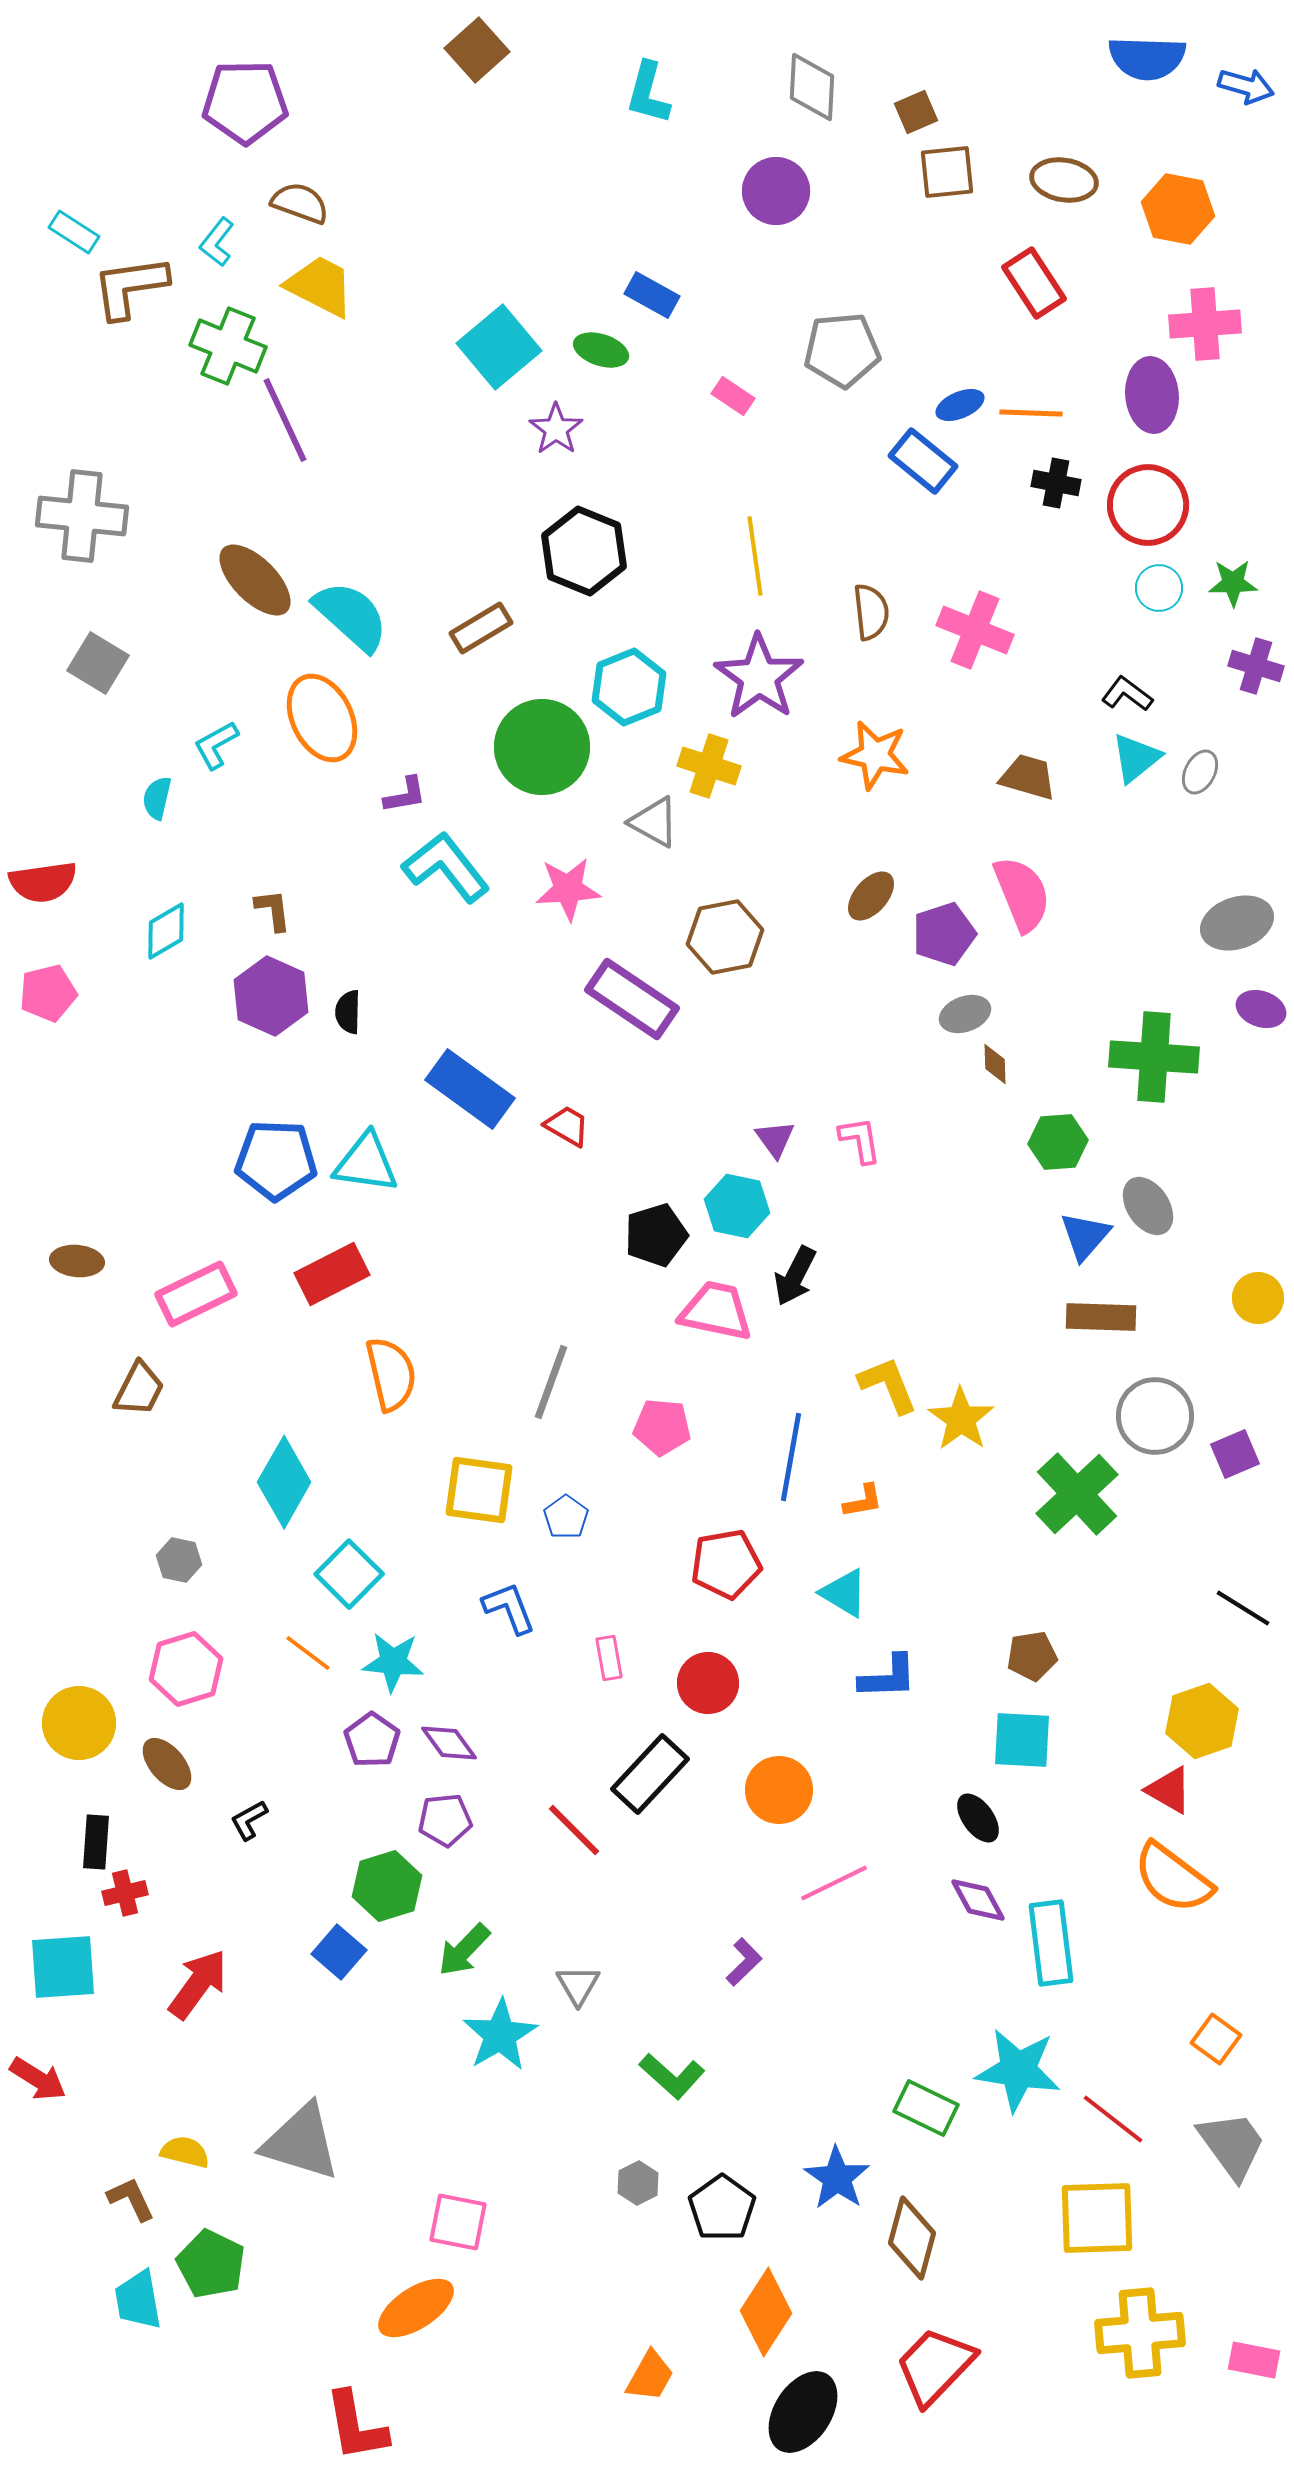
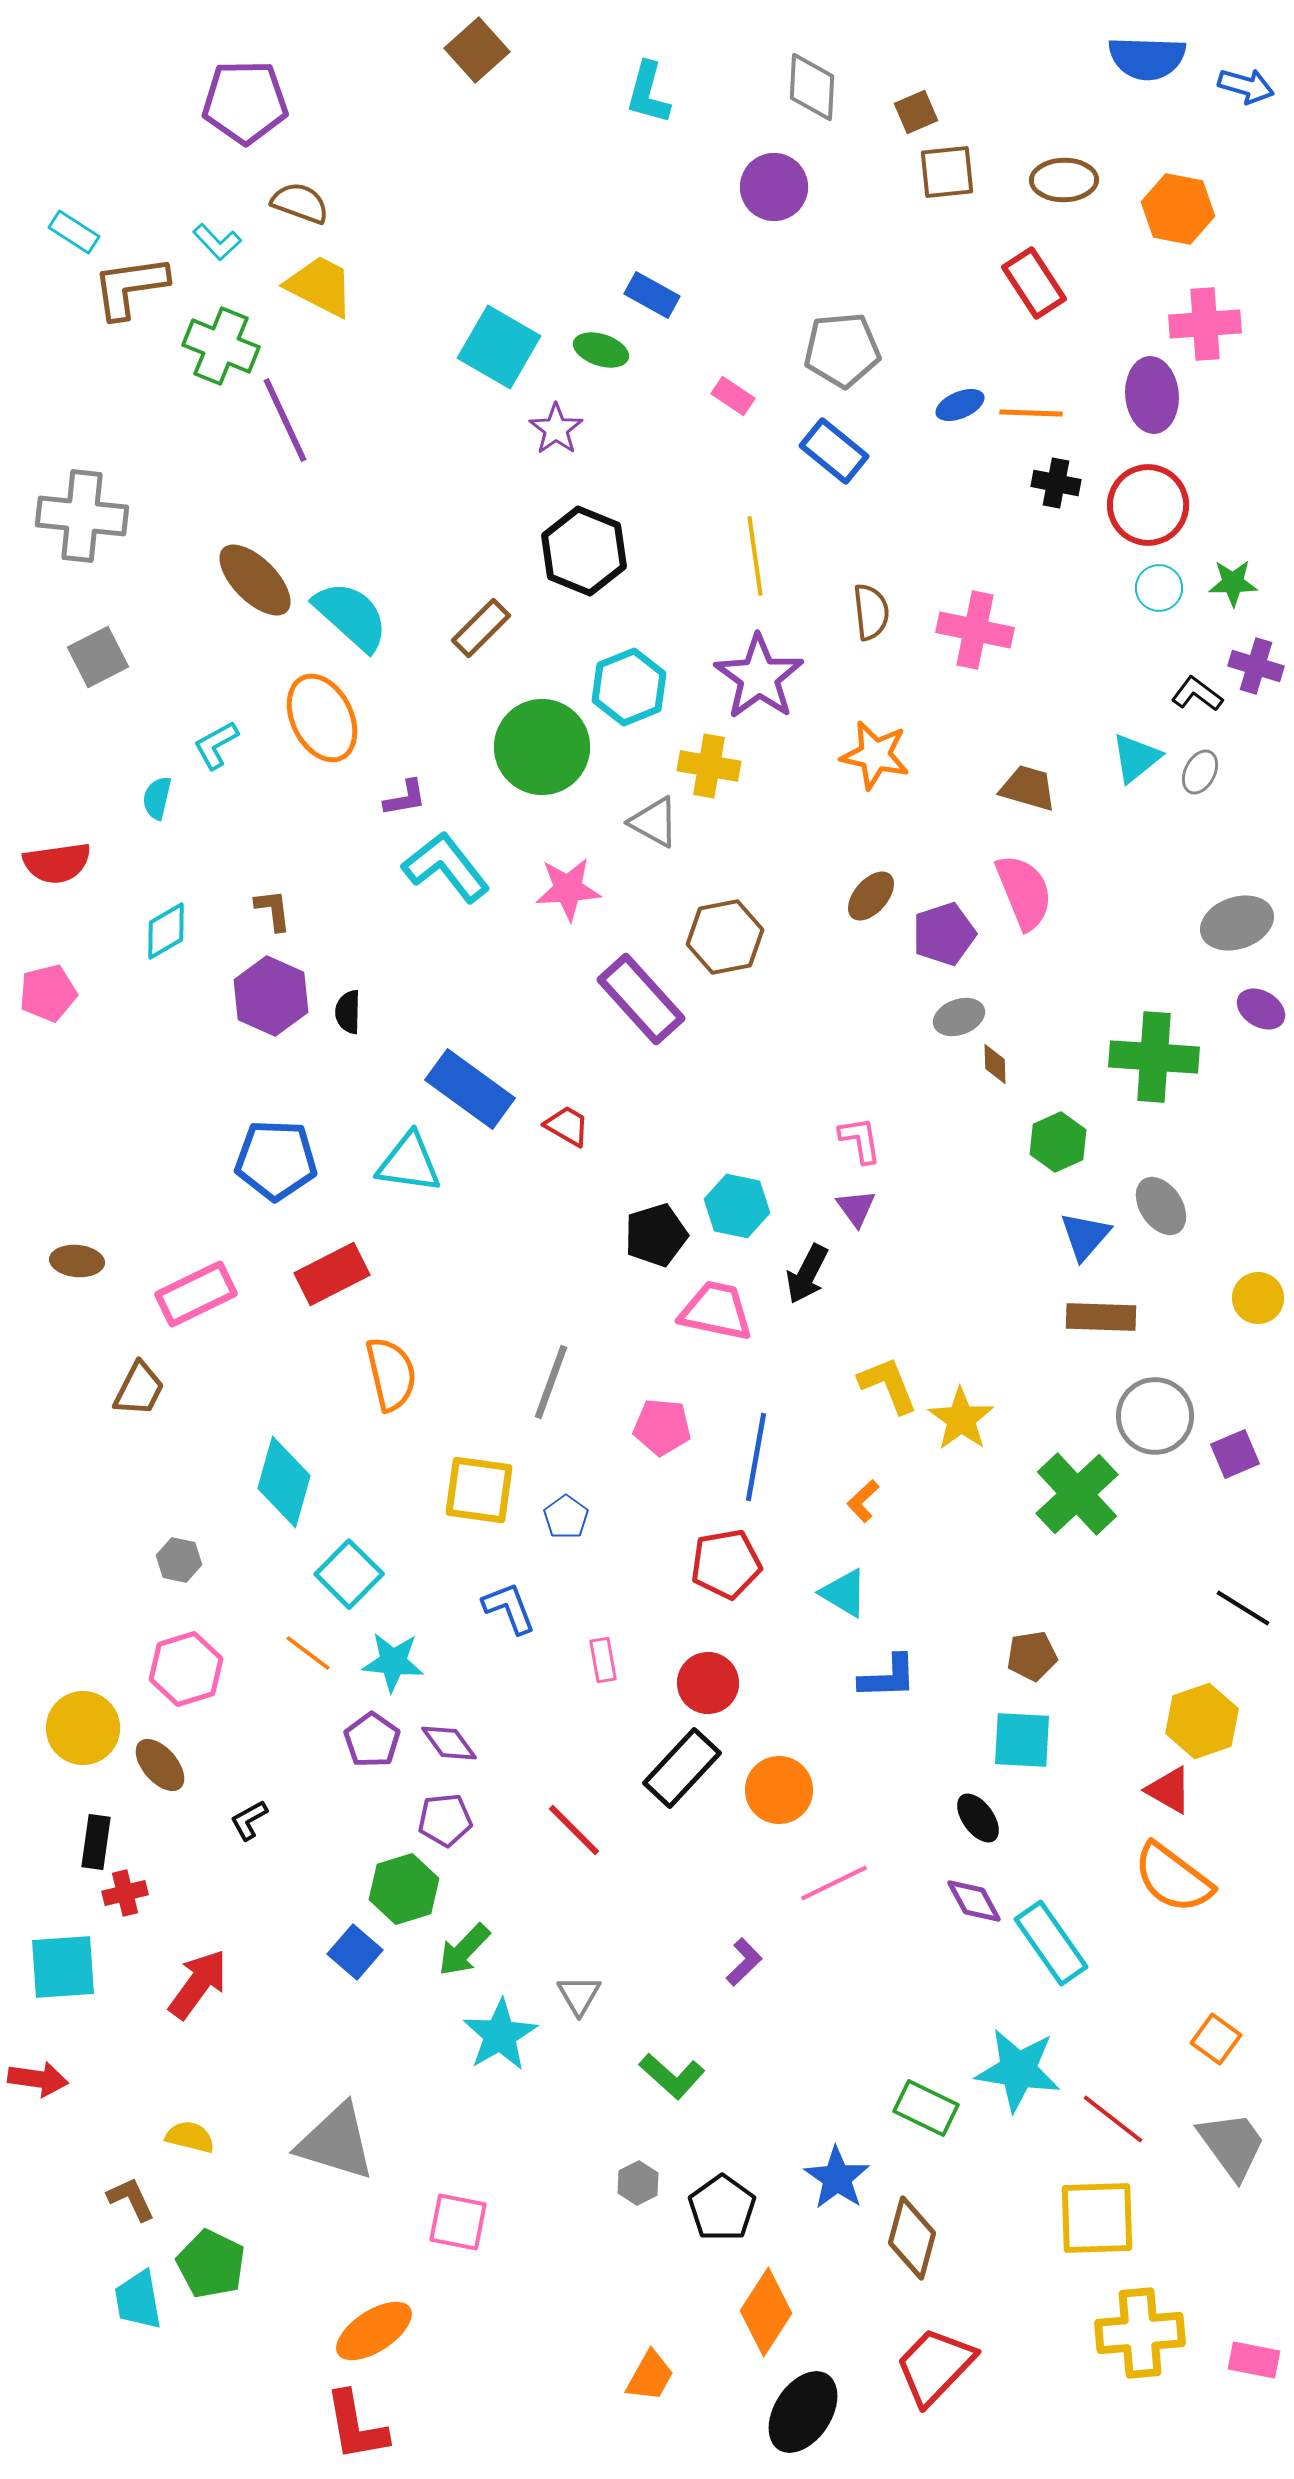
brown ellipse at (1064, 180): rotated 10 degrees counterclockwise
purple circle at (776, 191): moved 2 px left, 4 px up
cyan L-shape at (217, 242): rotated 81 degrees counterclockwise
green cross at (228, 346): moved 7 px left
cyan square at (499, 347): rotated 20 degrees counterclockwise
blue rectangle at (923, 461): moved 89 px left, 10 px up
brown rectangle at (481, 628): rotated 14 degrees counterclockwise
pink cross at (975, 630): rotated 10 degrees counterclockwise
gray square at (98, 663): moved 6 px up; rotated 32 degrees clockwise
black L-shape at (1127, 694): moved 70 px right
yellow cross at (709, 766): rotated 8 degrees counterclockwise
brown trapezoid at (1028, 777): moved 11 px down
purple L-shape at (405, 795): moved 3 px down
red semicircle at (43, 882): moved 14 px right, 19 px up
pink semicircle at (1022, 894): moved 2 px right, 2 px up
purple rectangle at (632, 999): moved 9 px right; rotated 14 degrees clockwise
purple ellipse at (1261, 1009): rotated 12 degrees clockwise
gray ellipse at (965, 1014): moved 6 px left, 3 px down
purple triangle at (775, 1139): moved 81 px right, 69 px down
green hexagon at (1058, 1142): rotated 20 degrees counterclockwise
cyan triangle at (366, 1163): moved 43 px right
gray ellipse at (1148, 1206): moved 13 px right
black arrow at (795, 1276): moved 12 px right, 2 px up
blue line at (791, 1457): moved 35 px left
cyan diamond at (284, 1482): rotated 14 degrees counterclockwise
orange L-shape at (863, 1501): rotated 147 degrees clockwise
pink rectangle at (609, 1658): moved 6 px left, 2 px down
yellow circle at (79, 1723): moved 4 px right, 5 px down
brown ellipse at (167, 1764): moved 7 px left, 1 px down
black rectangle at (650, 1774): moved 32 px right, 6 px up
black rectangle at (96, 1842): rotated 4 degrees clockwise
green hexagon at (387, 1886): moved 17 px right, 3 px down
purple diamond at (978, 1900): moved 4 px left, 1 px down
cyan rectangle at (1051, 1943): rotated 28 degrees counterclockwise
blue square at (339, 1952): moved 16 px right
gray triangle at (578, 1985): moved 1 px right, 10 px down
red arrow at (38, 2079): rotated 24 degrees counterclockwise
gray triangle at (301, 2142): moved 35 px right
yellow semicircle at (185, 2152): moved 5 px right, 15 px up
orange ellipse at (416, 2308): moved 42 px left, 23 px down
